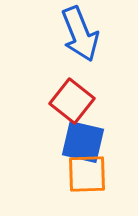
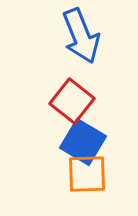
blue arrow: moved 1 px right, 2 px down
blue square: rotated 18 degrees clockwise
